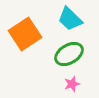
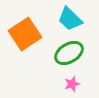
green ellipse: moved 1 px up
